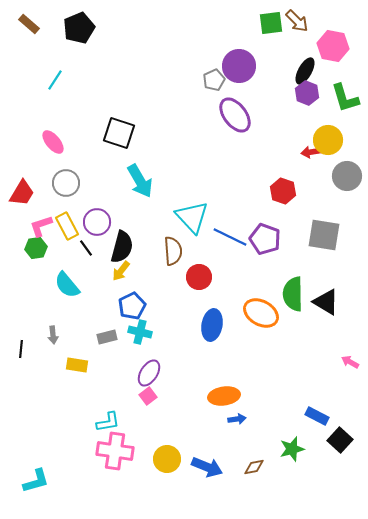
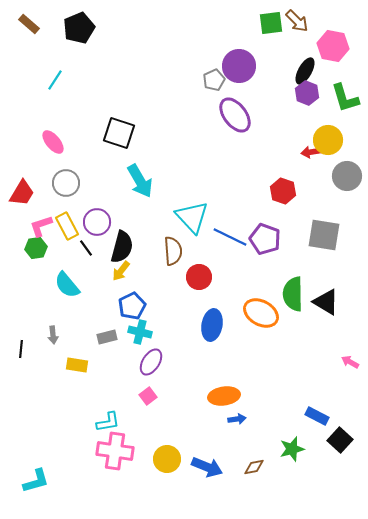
purple ellipse at (149, 373): moved 2 px right, 11 px up
